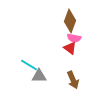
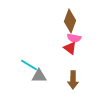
brown arrow: rotated 24 degrees clockwise
